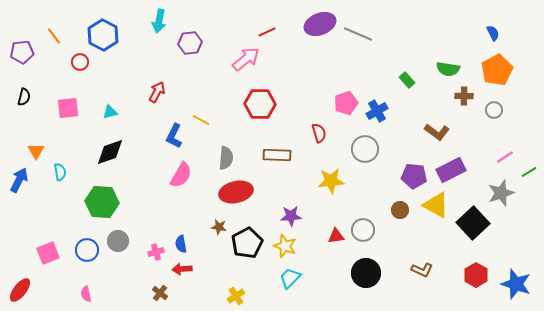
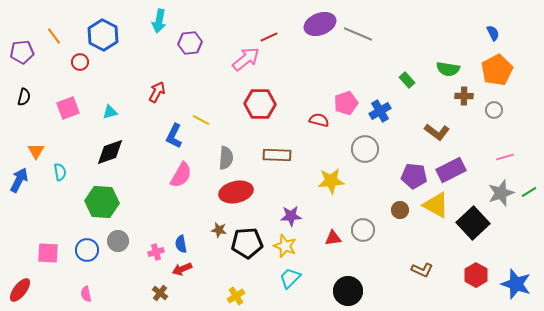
red line at (267, 32): moved 2 px right, 5 px down
pink square at (68, 108): rotated 15 degrees counterclockwise
blue cross at (377, 111): moved 3 px right
red semicircle at (319, 133): moved 13 px up; rotated 60 degrees counterclockwise
pink line at (505, 157): rotated 18 degrees clockwise
green line at (529, 172): moved 20 px down
brown star at (219, 227): moved 3 px down
red triangle at (336, 236): moved 3 px left, 2 px down
black pentagon at (247, 243): rotated 24 degrees clockwise
pink square at (48, 253): rotated 25 degrees clockwise
red arrow at (182, 269): rotated 18 degrees counterclockwise
black circle at (366, 273): moved 18 px left, 18 px down
